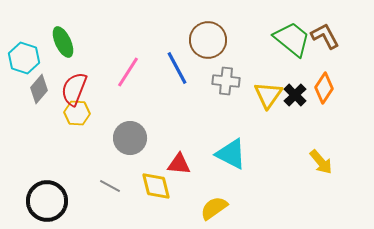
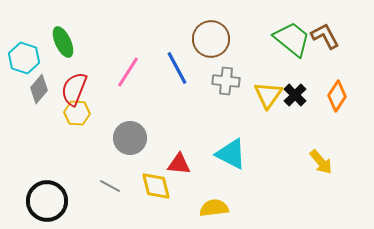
brown circle: moved 3 px right, 1 px up
orange diamond: moved 13 px right, 8 px down
yellow semicircle: rotated 28 degrees clockwise
